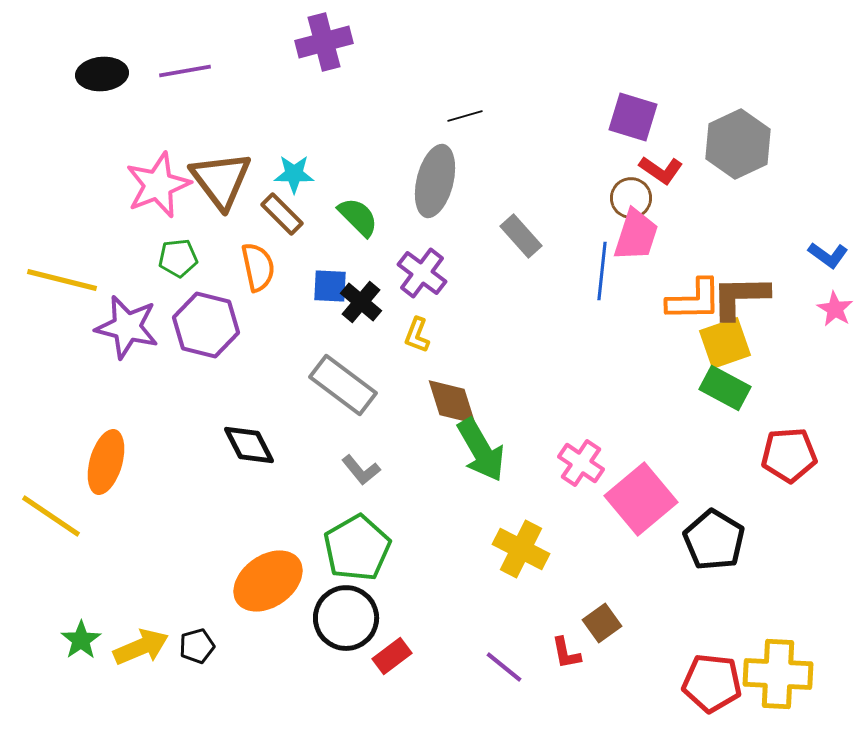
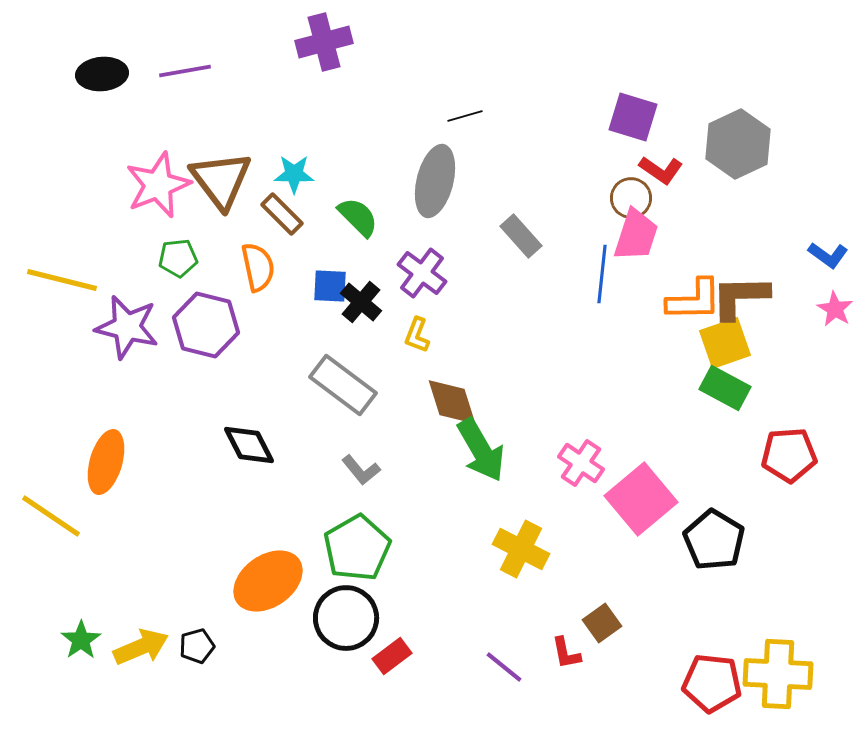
blue line at (602, 271): moved 3 px down
